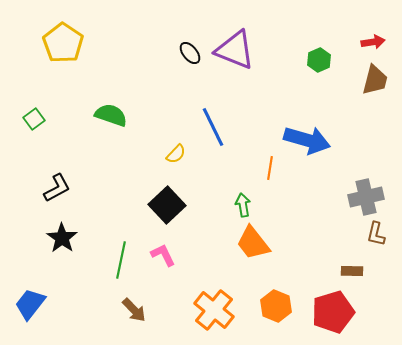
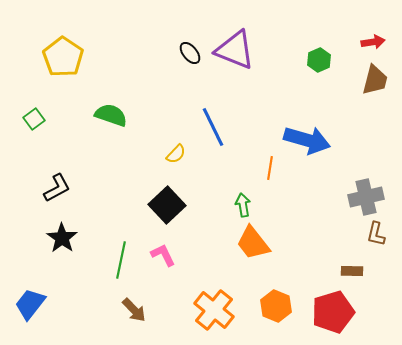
yellow pentagon: moved 14 px down
